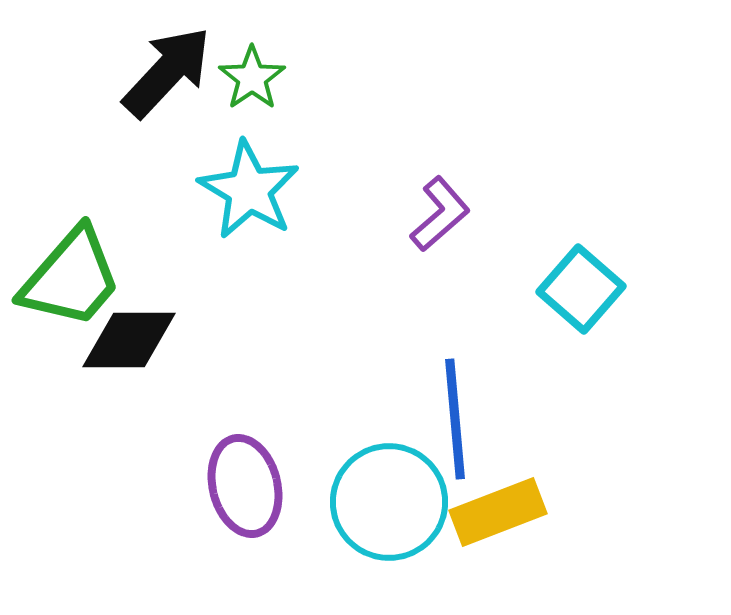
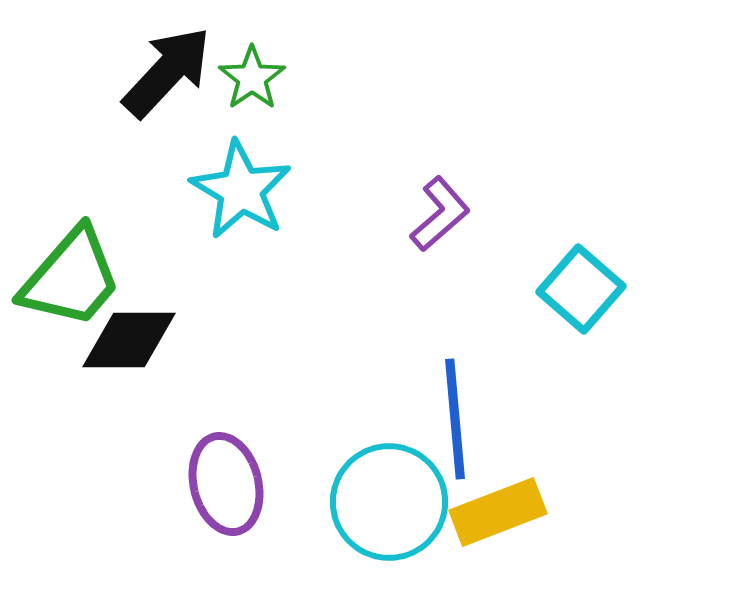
cyan star: moved 8 px left
purple ellipse: moved 19 px left, 2 px up
